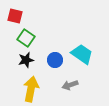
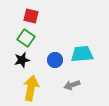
red square: moved 16 px right
cyan trapezoid: rotated 40 degrees counterclockwise
black star: moved 4 px left
gray arrow: moved 2 px right
yellow arrow: moved 1 px up
